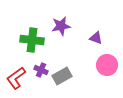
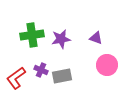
purple star: moved 13 px down
green cross: moved 5 px up; rotated 15 degrees counterclockwise
gray rectangle: rotated 18 degrees clockwise
